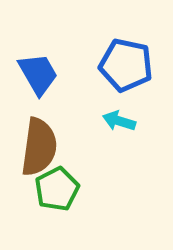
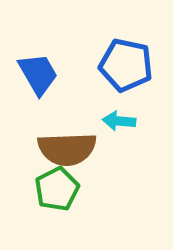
cyan arrow: rotated 12 degrees counterclockwise
brown semicircle: moved 28 px right, 2 px down; rotated 80 degrees clockwise
